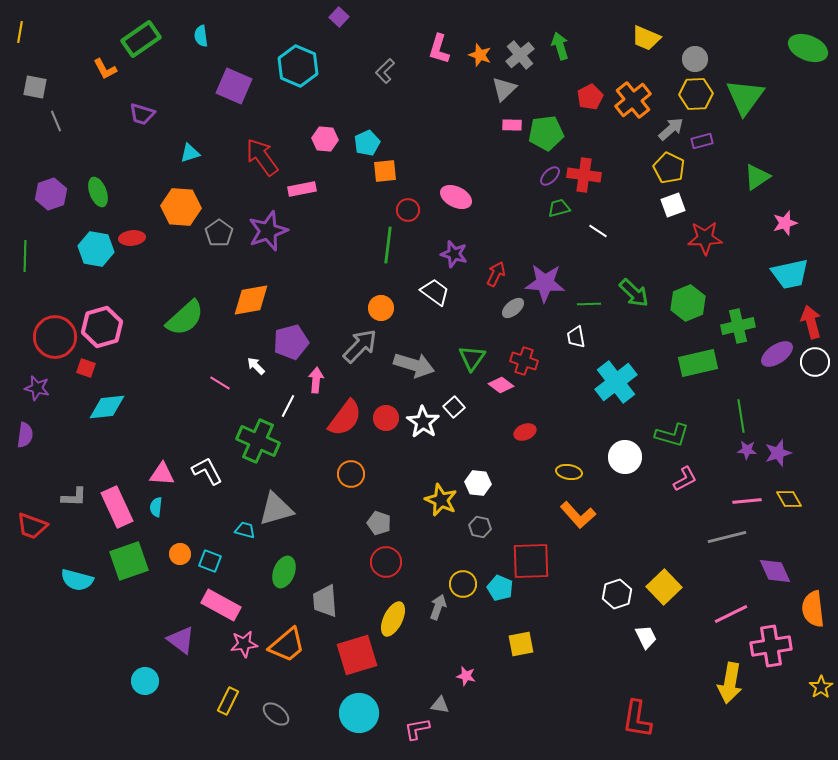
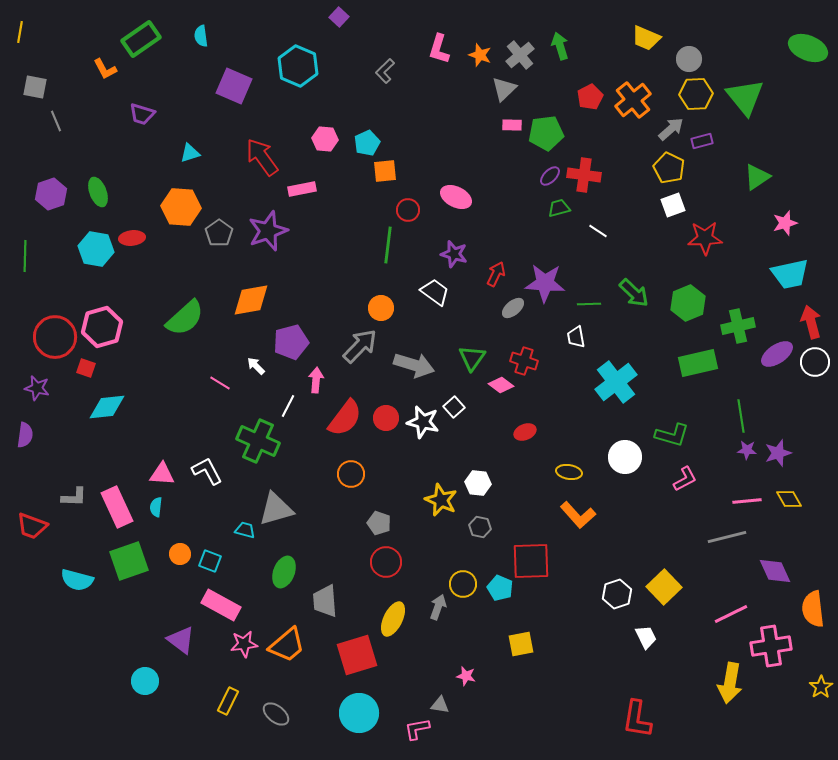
gray circle at (695, 59): moved 6 px left
green triangle at (745, 97): rotated 15 degrees counterclockwise
white star at (423, 422): rotated 20 degrees counterclockwise
